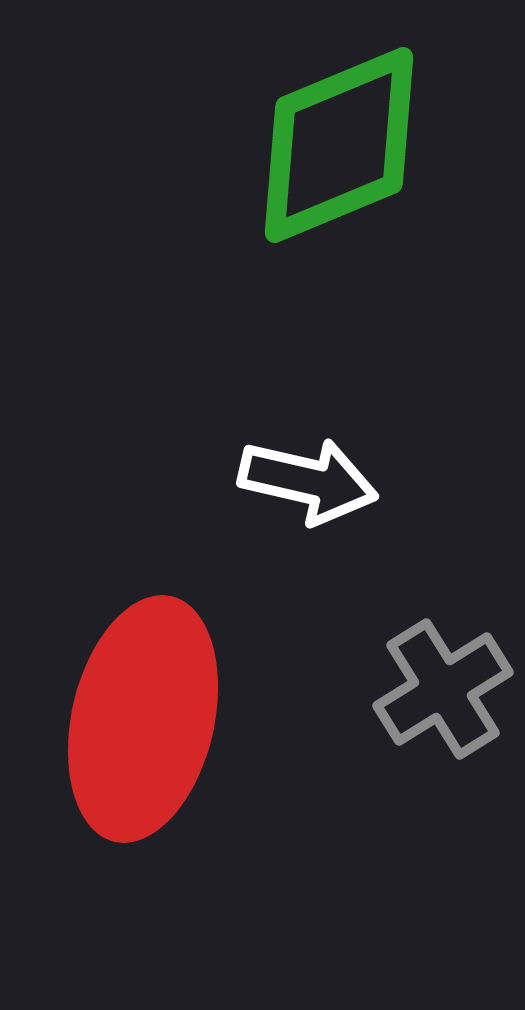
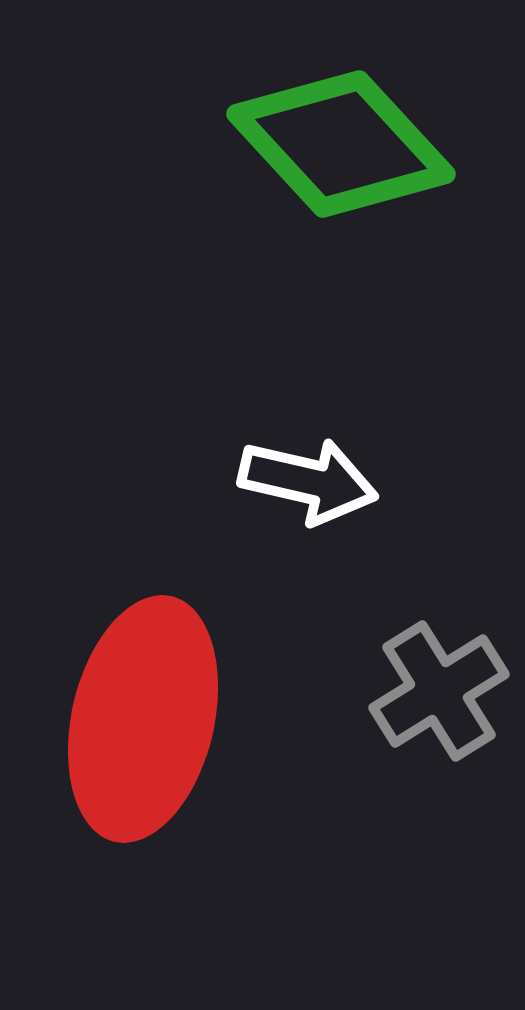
green diamond: moved 2 px right, 1 px up; rotated 70 degrees clockwise
gray cross: moved 4 px left, 2 px down
